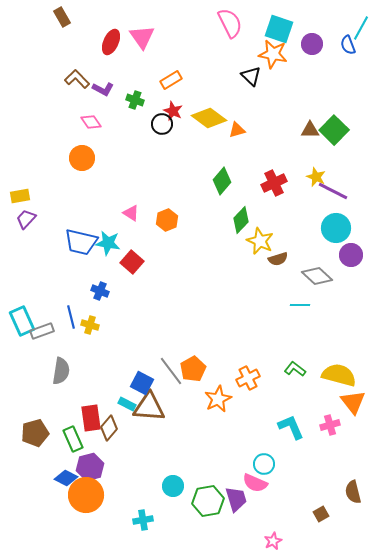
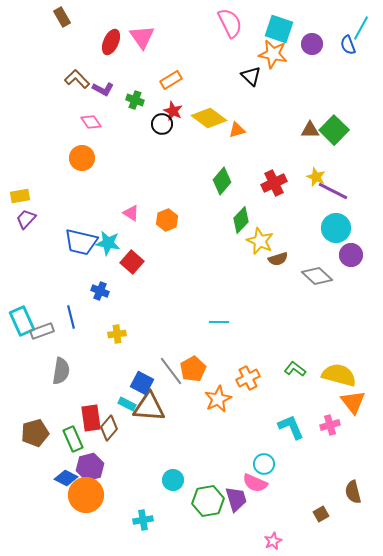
cyan line at (300, 305): moved 81 px left, 17 px down
yellow cross at (90, 325): moved 27 px right, 9 px down; rotated 24 degrees counterclockwise
cyan circle at (173, 486): moved 6 px up
